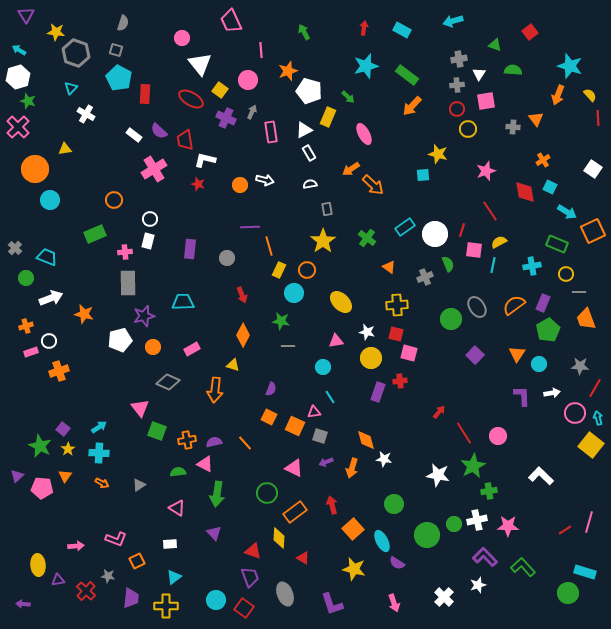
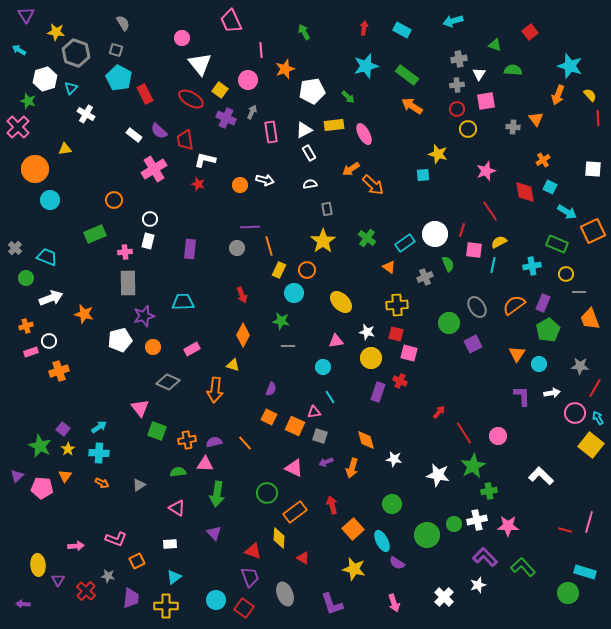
gray semicircle at (123, 23): rotated 49 degrees counterclockwise
orange star at (288, 71): moved 3 px left, 2 px up
white hexagon at (18, 77): moved 27 px right, 2 px down
white pentagon at (309, 91): moved 3 px right; rotated 25 degrees counterclockwise
red rectangle at (145, 94): rotated 30 degrees counterclockwise
orange arrow at (412, 106): rotated 80 degrees clockwise
yellow rectangle at (328, 117): moved 6 px right, 8 px down; rotated 60 degrees clockwise
white square at (593, 169): rotated 30 degrees counterclockwise
cyan rectangle at (405, 227): moved 16 px down
gray circle at (227, 258): moved 10 px right, 10 px up
green circle at (451, 319): moved 2 px left, 4 px down
orange trapezoid at (586, 319): moved 4 px right
purple square at (475, 355): moved 2 px left, 11 px up; rotated 18 degrees clockwise
red cross at (400, 381): rotated 32 degrees clockwise
cyan arrow at (598, 418): rotated 16 degrees counterclockwise
white star at (384, 459): moved 10 px right
pink triangle at (205, 464): rotated 24 degrees counterclockwise
green circle at (394, 504): moved 2 px left
red line at (565, 530): rotated 48 degrees clockwise
purple triangle at (58, 580): rotated 48 degrees counterclockwise
